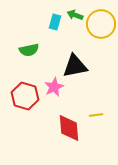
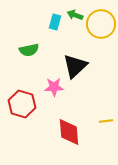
black triangle: rotated 32 degrees counterclockwise
pink star: rotated 24 degrees clockwise
red hexagon: moved 3 px left, 8 px down
yellow line: moved 10 px right, 6 px down
red diamond: moved 4 px down
